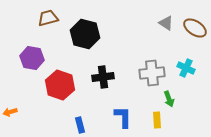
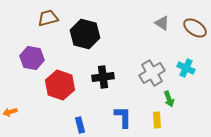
gray triangle: moved 4 px left
gray cross: rotated 25 degrees counterclockwise
